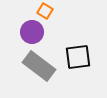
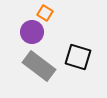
orange square: moved 2 px down
black square: rotated 24 degrees clockwise
